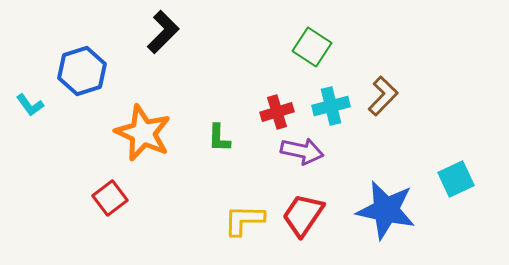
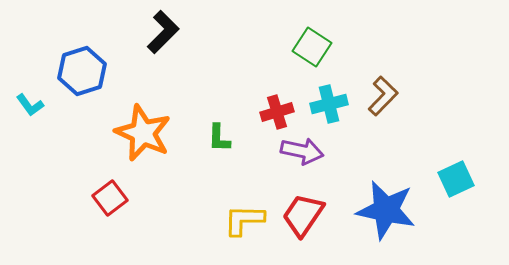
cyan cross: moved 2 px left, 2 px up
